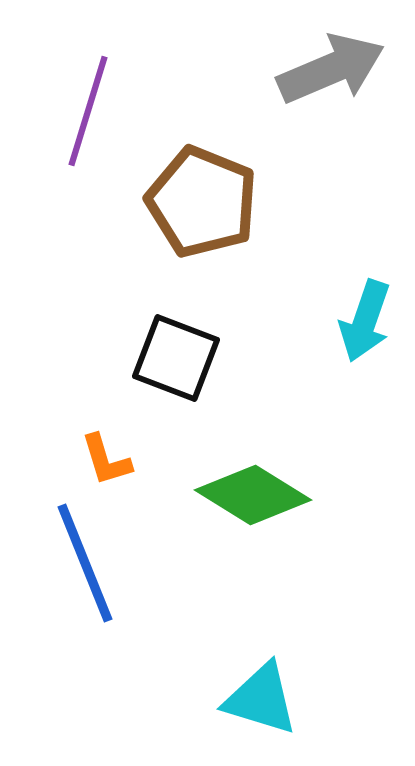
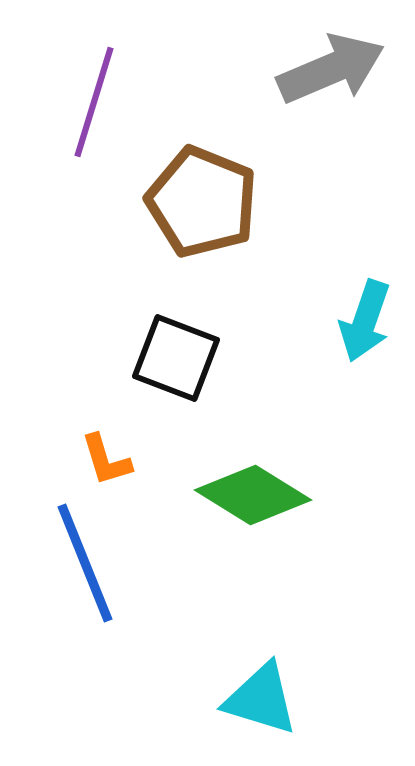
purple line: moved 6 px right, 9 px up
